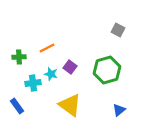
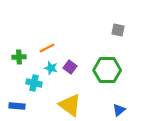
gray square: rotated 16 degrees counterclockwise
green hexagon: rotated 16 degrees clockwise
cyan star: moved 6 px up
cyan cross: moved 1 px right; rotated 21 degrees clockwise
blue rectangle: rotated 49 degrees counterclockwise
